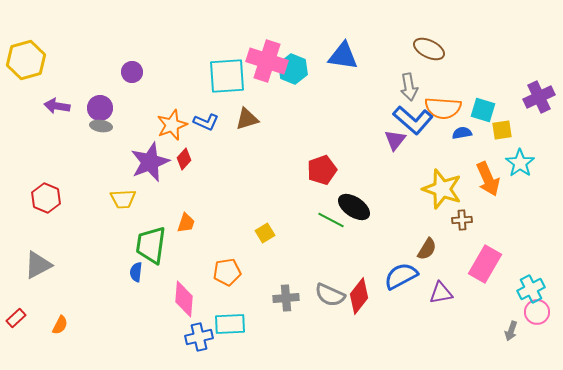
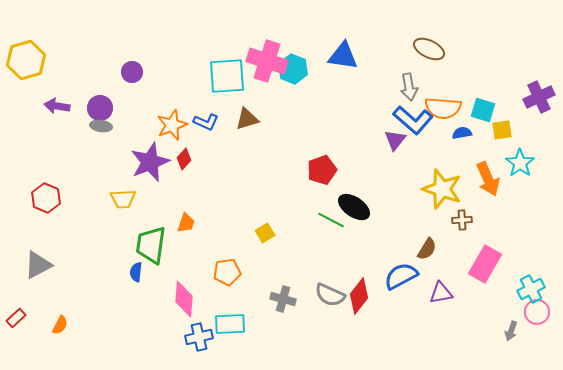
gray cross at (286, 298): moved 3 px left, 1 px down; rotated 20 degrees clockwise
